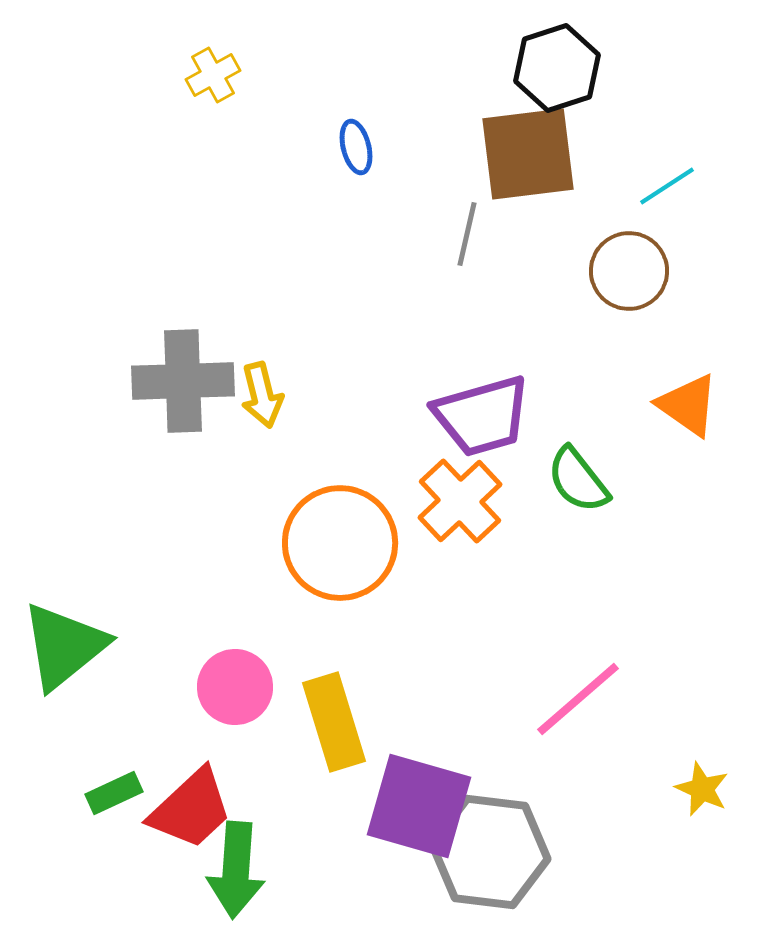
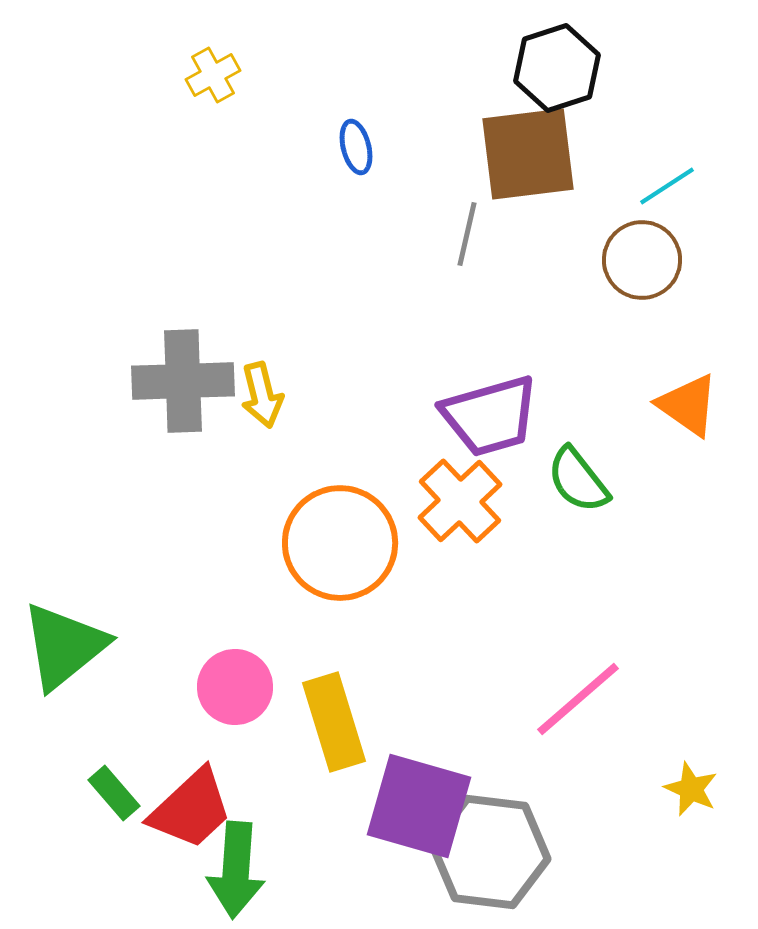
brown circle: moved 13 px right, 11 px up
purple trapezoid: moved 8 px right
yellow star: moved 11 px left
green rectangle: rotated 74 degrees clockwise
